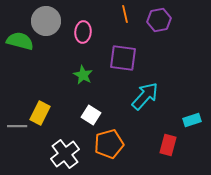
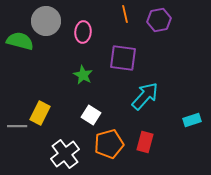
red rectangle: moved 23 px left, 3 px up
